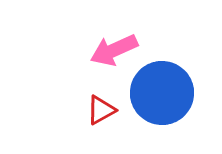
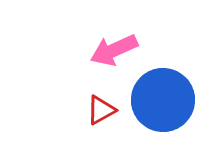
blue circle: moved 1 px right, 7 px down
